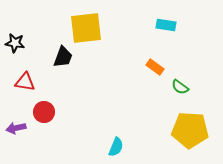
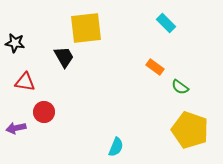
cyan rectangle: moved 2 px up; rotated 36 degrees clockwise
black trapezoid: moved 1 px right; rotated 50 degrees counterclockwise
yellow pentagon: rotated 15 degrees clockwise
